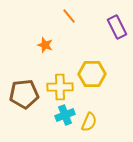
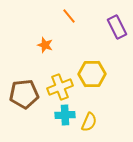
yellow cross: rotated 20 degrees counterclockwise
cyan cross: rotated 18 degrees clockwise
